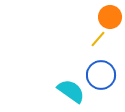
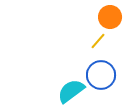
yellow line: moved 2 px down
cyan semicircle: rotated 72 degrees counterclockwise
